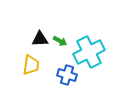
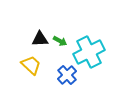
yellow trapezoid: rotated 55 degrees counterclockwise
blue cross: rotated 30 degrees clockwise
